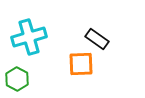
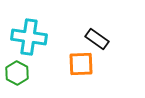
cyan cross: rotated 24 degrees clockwise
green hexagon: moved 6 px up
